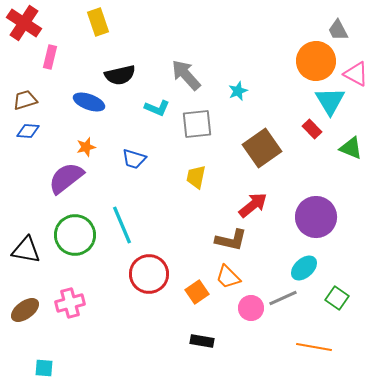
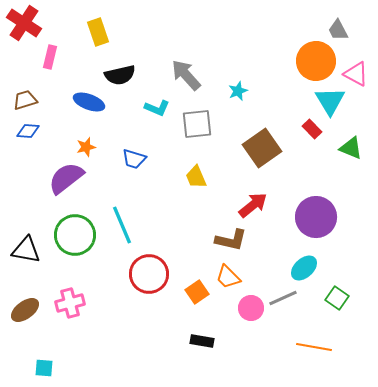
yellow rectangle: moved 10 px down
yellow trapezoid: rotated 35 degrees counterclockwise
